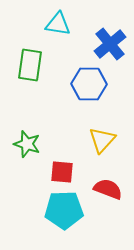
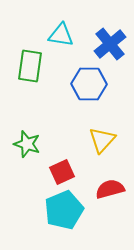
cyan triangle: moved 3 px right, 11 px down
green rectangle: moved 1 px down
red square: rotated 30 degrees counterclockwise
red semicircle: moved 2 px right; rotated 36 degrees counterclockwise
cyan pentagon: rotated 21 degrees counterclockwise
